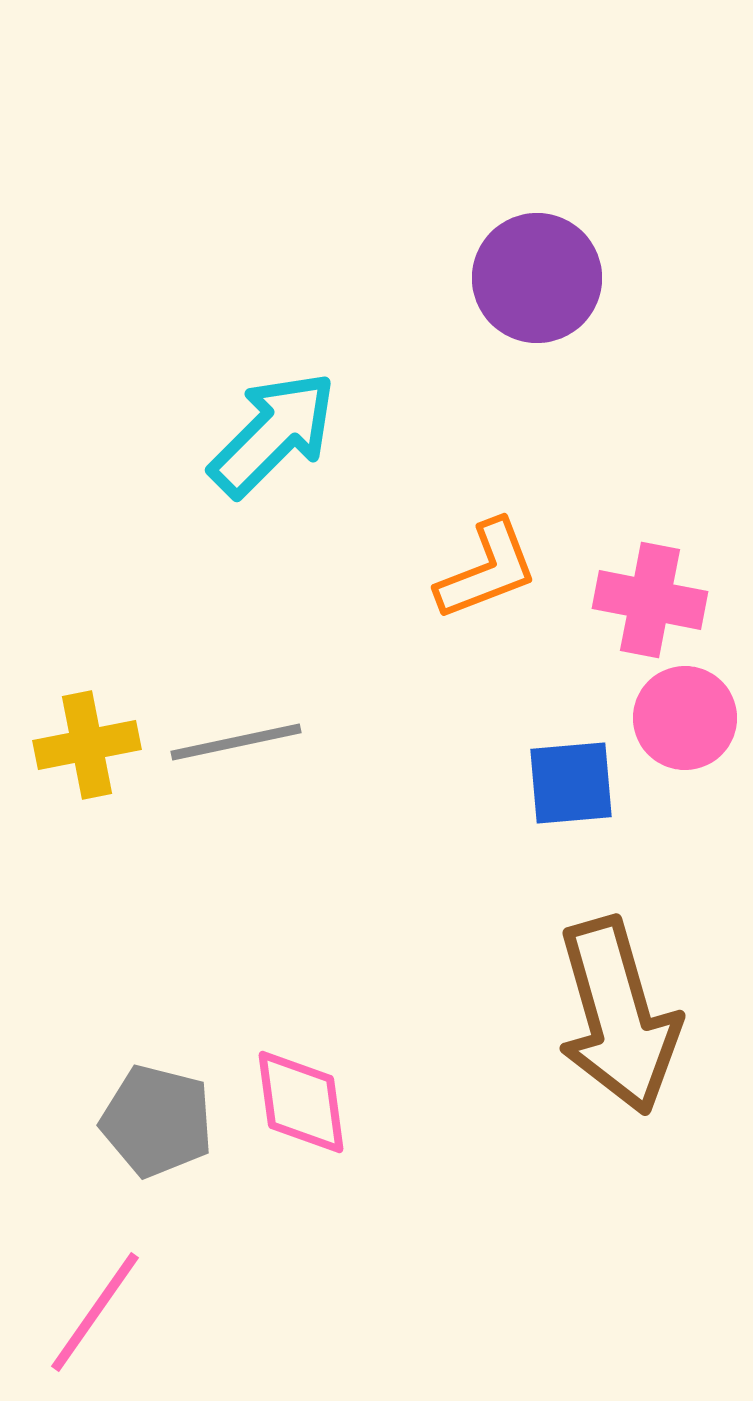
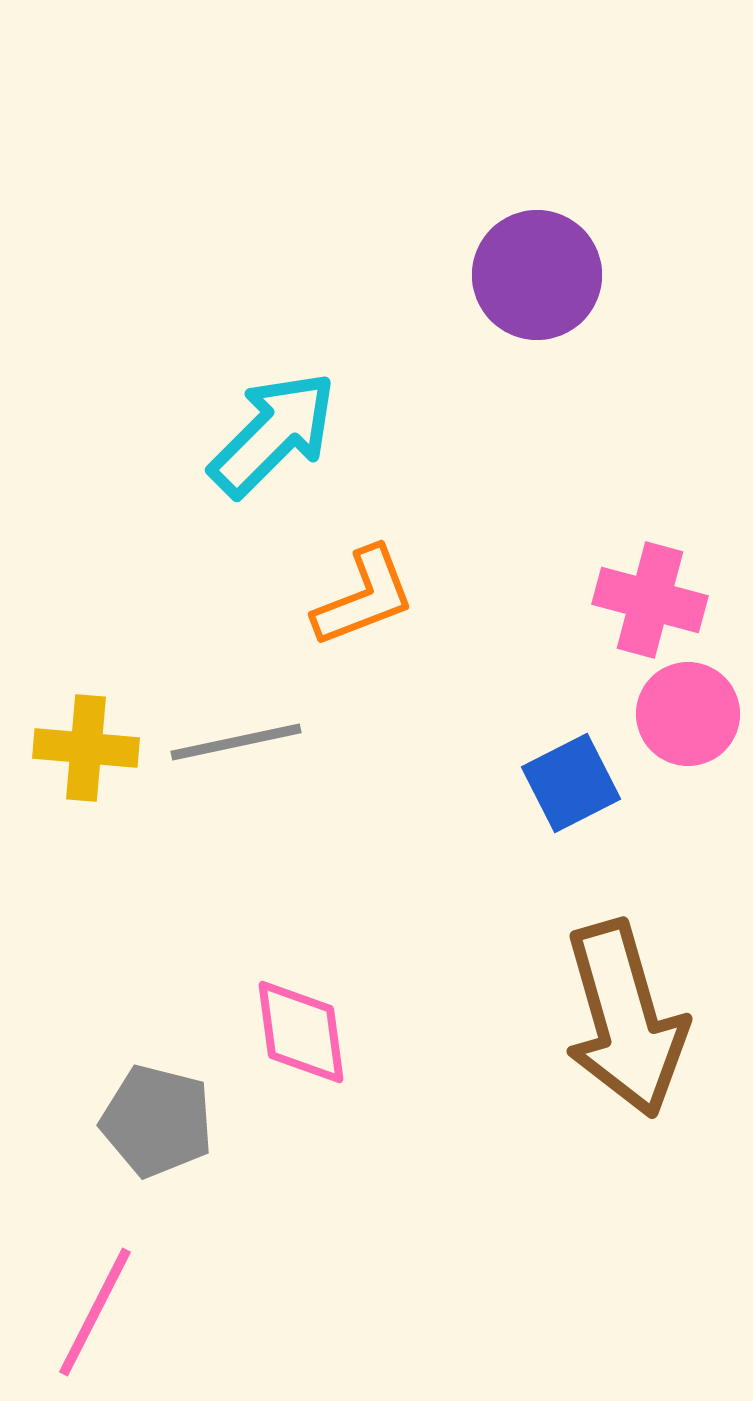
purple circle: moved 3 px up
orange L-shape: moved 123 px left, 27 px down
pink cross: rotated 4 degrees clockwise
pink circle: moved 3 px right, 4 px up
yellow cross: moved 1 px left, 3 px down; rotated 16 degrees clockwise
blue square: rotated 22 degrees counterclockwise
brown arrow: moved 7 px right, 3 px down
pink diamond: moved 70 px up
pink line: rotated 8 degrees counterclockwise
